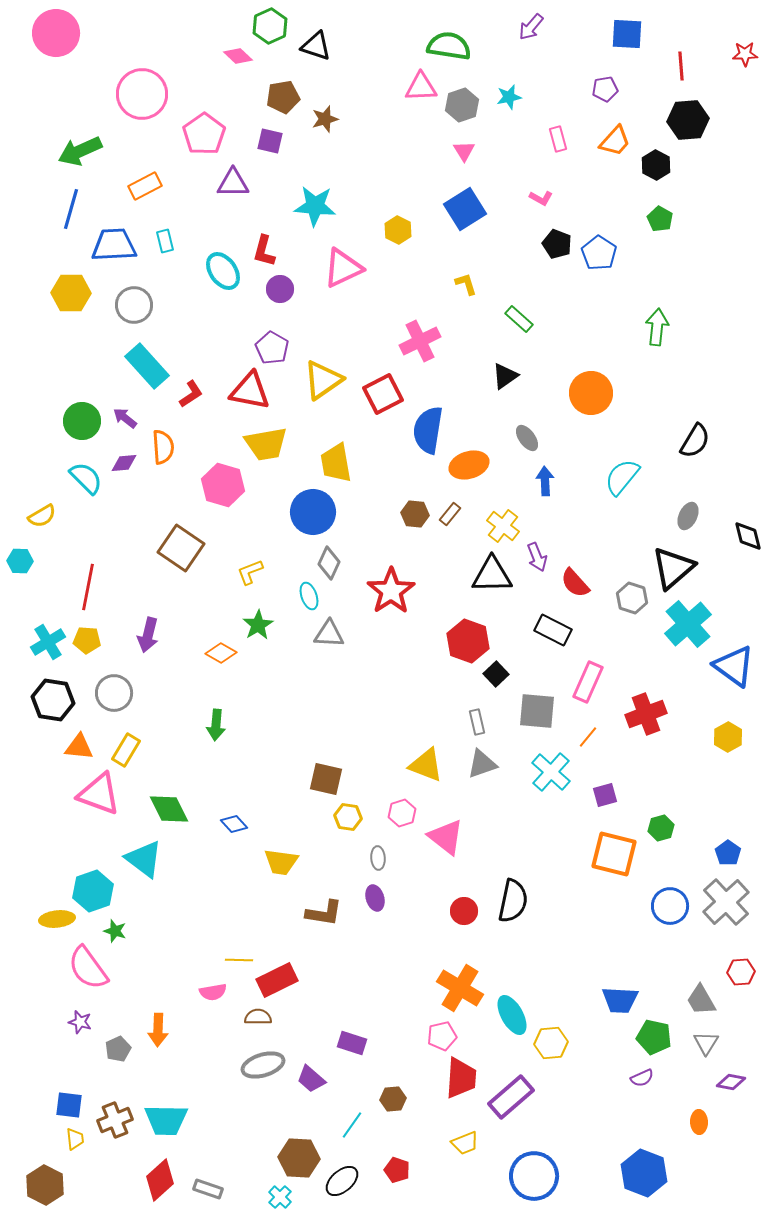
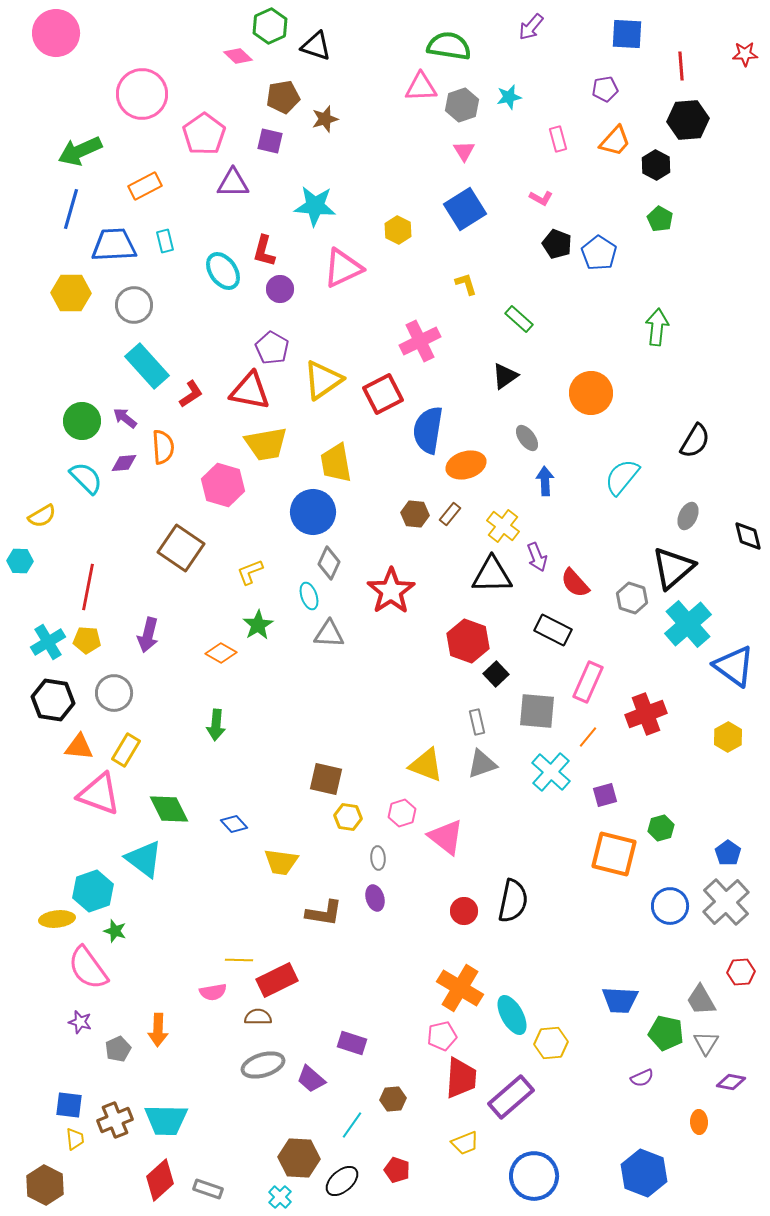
orange ellipse at (469, 465): moved 3 px left
green pentagon at (654, 1037): moved 12 px right, 4 px up
